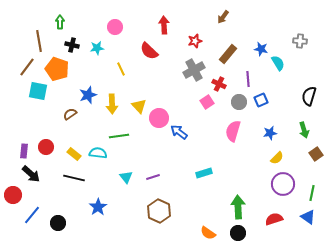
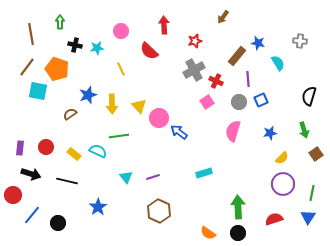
pink circle at (115, 27): moved 6 px right, 4 px down
brown line at (39, 41): moved 8 px left, 7 px up
black cross at (72, 45): moved 3 px right
blue star at (261, 49): moved 3 px left, 6 px up
brown rectangle at (228, 54): moved 9 px right, 2 px down
red cross at (219, 84): moved 3 px left, 3 px up
purple rectangle at (24, 151): moved 4 px left, 3 px up
cyan semicircle at (98, 153): moved 2 px up; rotated 18 degrees clockwise
yellow semicircle at (277, 158): moved 5 px right
black arrow at (31, 174): rotated 24 degrees counterclockwise
black line at (74, 178): moved 7 px left, 3 px down
blue triangle at (308, 217): rotated 28 degrees clockwise
